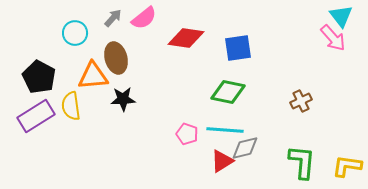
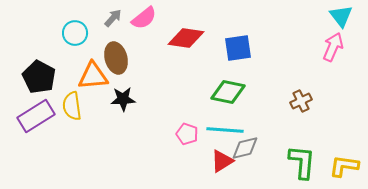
pink arrow: moved 9 px down; rotated 116 degrees counterclockwise
yellow semicircle: moved 1 px right
yellow L-shape: moved 3 px left
